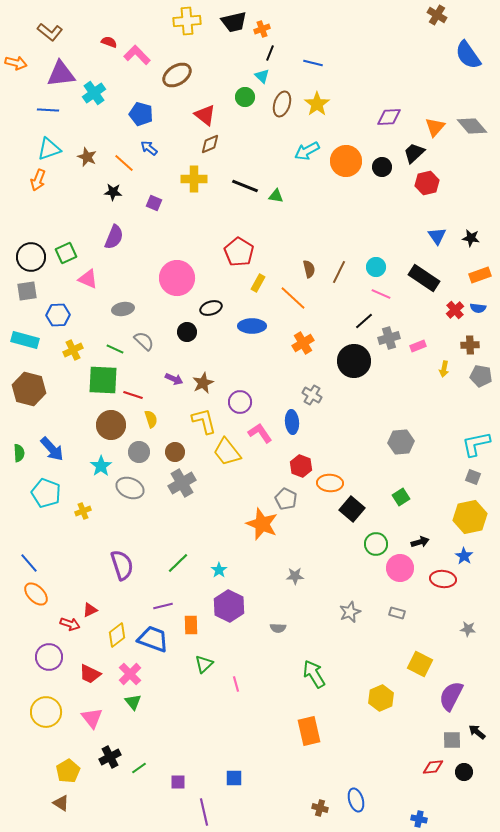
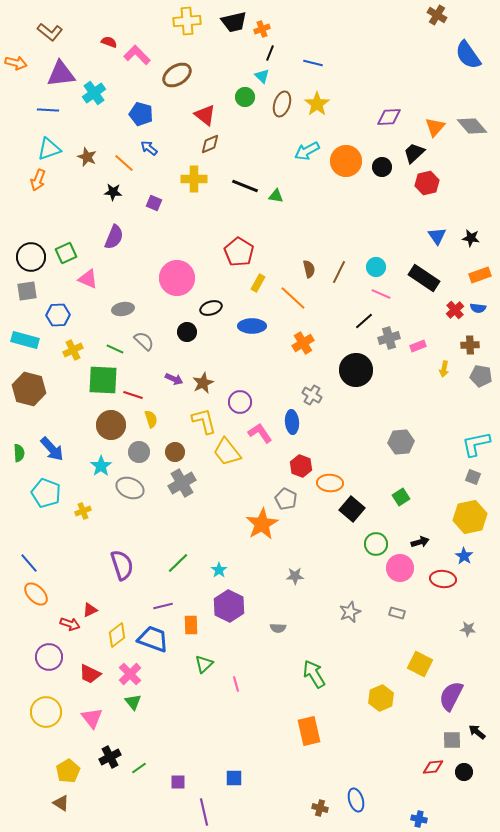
black circle at (354, 361): moved 2 px right, 9 px down
orange star at (262, 524): rotated 20 degrees clockwise
